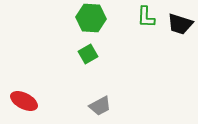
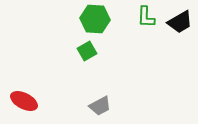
green hexagon: moved 4 px right, 1 px down
black trapezoid: moved 2 px up; rotated 48 degrees counterclockwise
green square: moved 1 px left, 3 px up
